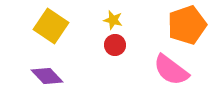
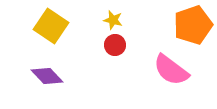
orange pentagon: moved 6 px right
